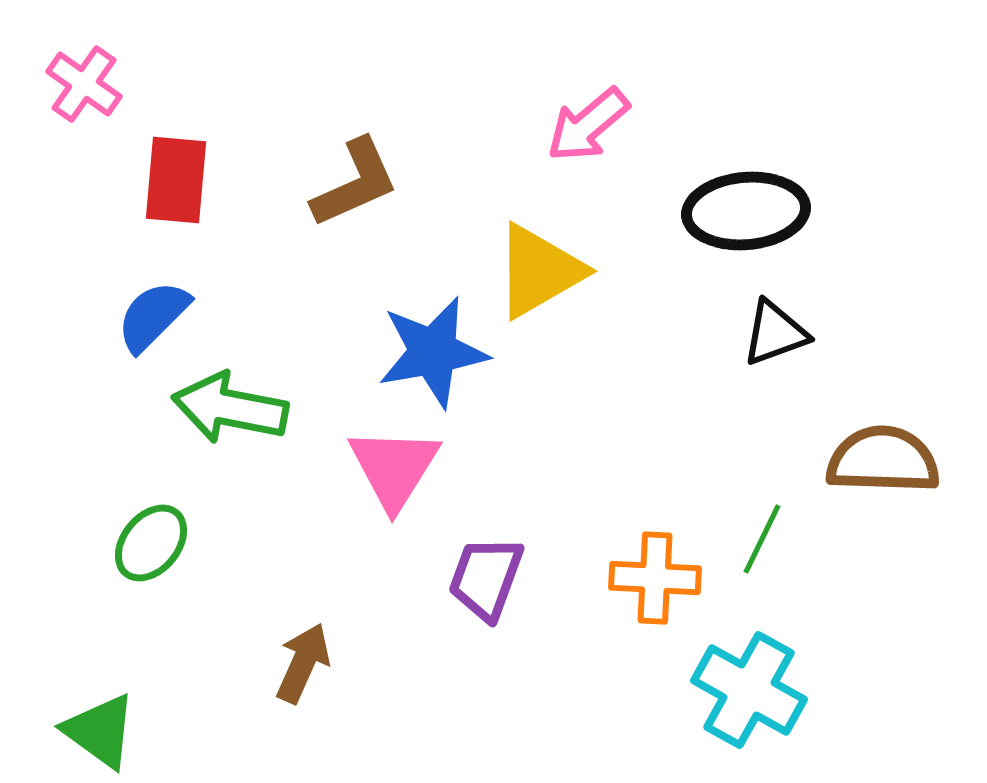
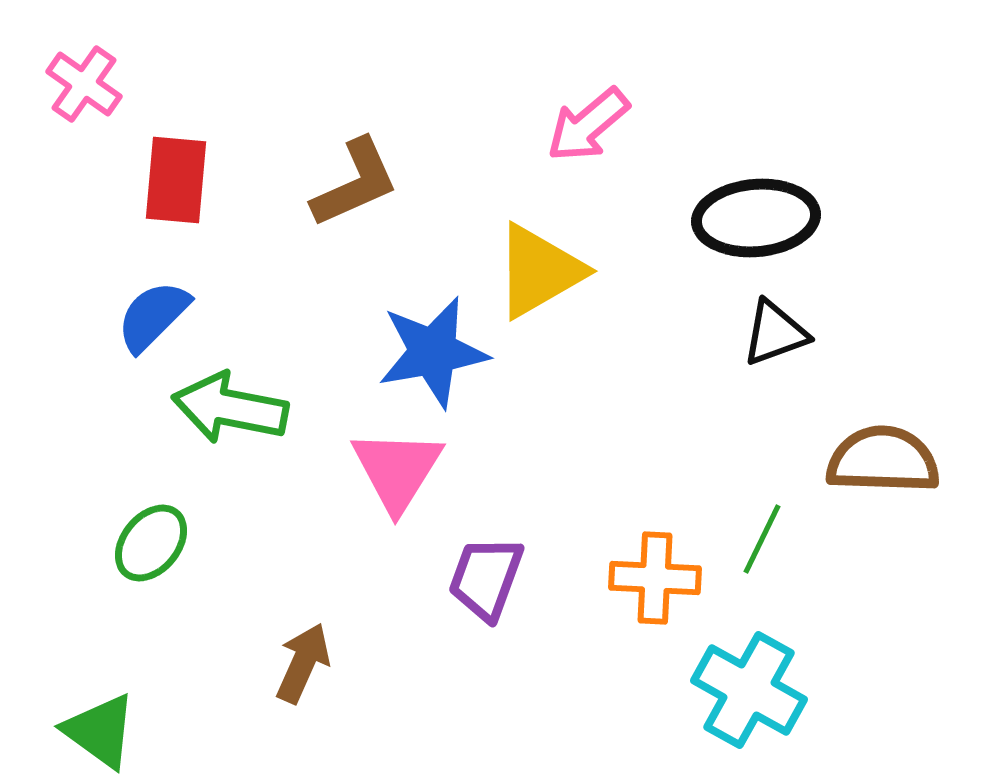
black ellipse: moved 10 px right, 7 px down
pink triangle: moved 3 px right, 2 px down
